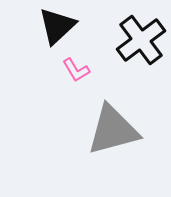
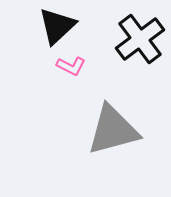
black cross: moved 1 px left, 1 px up
pink L-shape: moved 5 px left, 4 px up; rotated 32 degrees counterclockwise
